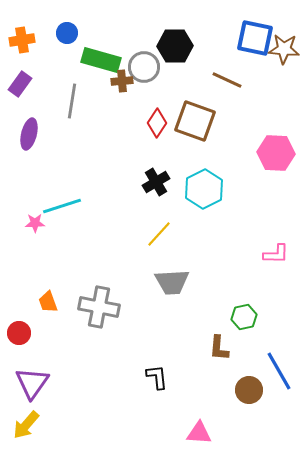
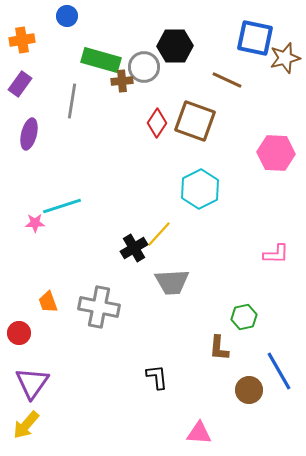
blue circle: moved 17 px up
brown star: moved 1 px right, 9 px down; rotated 20 degrees counterclockwise
black cross: moved 22 px left, 66 px down
cyan hexagon: moved 4 px left
